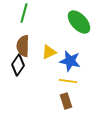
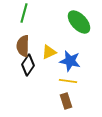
black diamond: moved 10 px right
